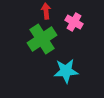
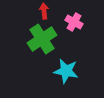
red arrow: moved 2 px left
cyan star: rotated 15 degrees clockwise
